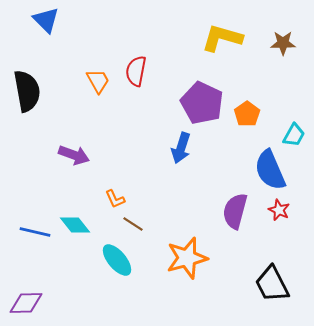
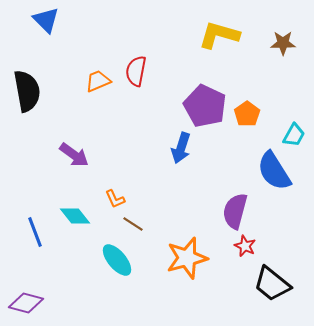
yellow L-shape: moved 3 px left, 3 px up
orange trapezoid: rotated 84 degrees counterclockwise
purple pentagon: moved 3 px right, 3 px down
purple arrow: rotated 16 degrees clockwise
blue semicircle: moved 4 px right, 1 px down; rotated 9 degrees counterclockwise
red star: moved 34 px left, 36 px down
cyan diamond: moved 9 px up
blue line: rotated 56 degrees clockwise
black trapezoid: rotated 24 degrees counterclockwise
purple diamond: rotated 16 degrees clockwise
